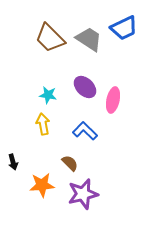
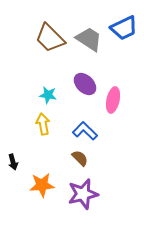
purple ellipse: moved 3 px up
brown semicircle: moved 10 px right, 5 px up
